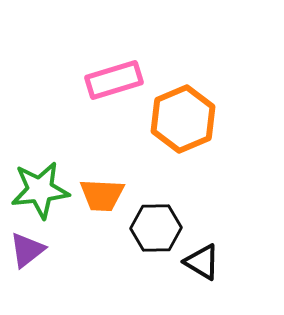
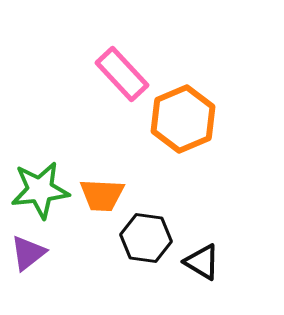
pink rectangle: moved 8 px right, 6 px up; rotated 64 degrees clockwise
black hexagon: moved 10 px left, 10 px down; rotated 9 degrees clockwise
purple triangle: moved 1 px right, 3 px down
